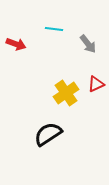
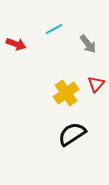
cyan line: rotated 36 degrees counterclockwise
red triangle: rotated 24 degrees counterclockwise
black semicircle: moved 24 px right
